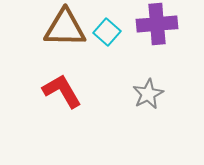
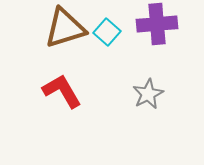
brown triangle: rotated 18 degrees counterclockwise
